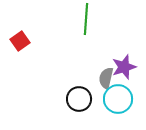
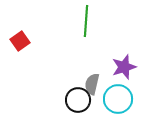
green line: moved 2 px down
gray semicircle: moved 14 px left, 6 px down
black circle: moved 1 px left, 1 px down
